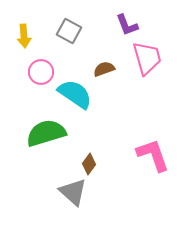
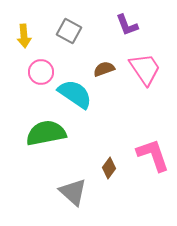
pink trapezoid: moved 2 px left, 11 px down; rotated 18 degrees counterclockwise
green semicircle: rotated 6 degrees clockwise
brown diamond: moved 20 px right, 4 px down
